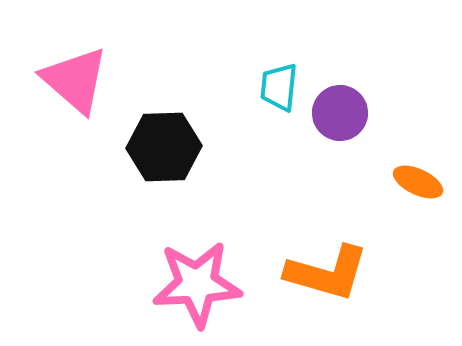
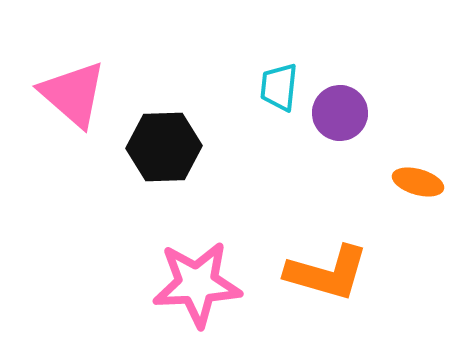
pink triangle: moved 2 px left, 14 px down
orange ellipse: rotated 9 degrees counterclockwise
